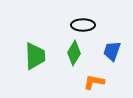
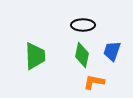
green diamond: moved 8 px right, 2 px down; rotated 20 degrees counterclockwise
